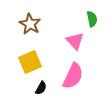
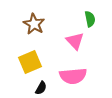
green semicircle: moved 2 px left
brown star: moved 4 px right
pink semicircle: rotated 60 degrees clockwise
